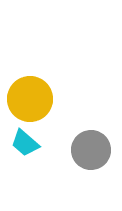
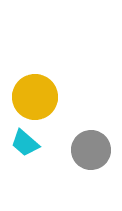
yellow circle: moved 5 px right, 2 px up
